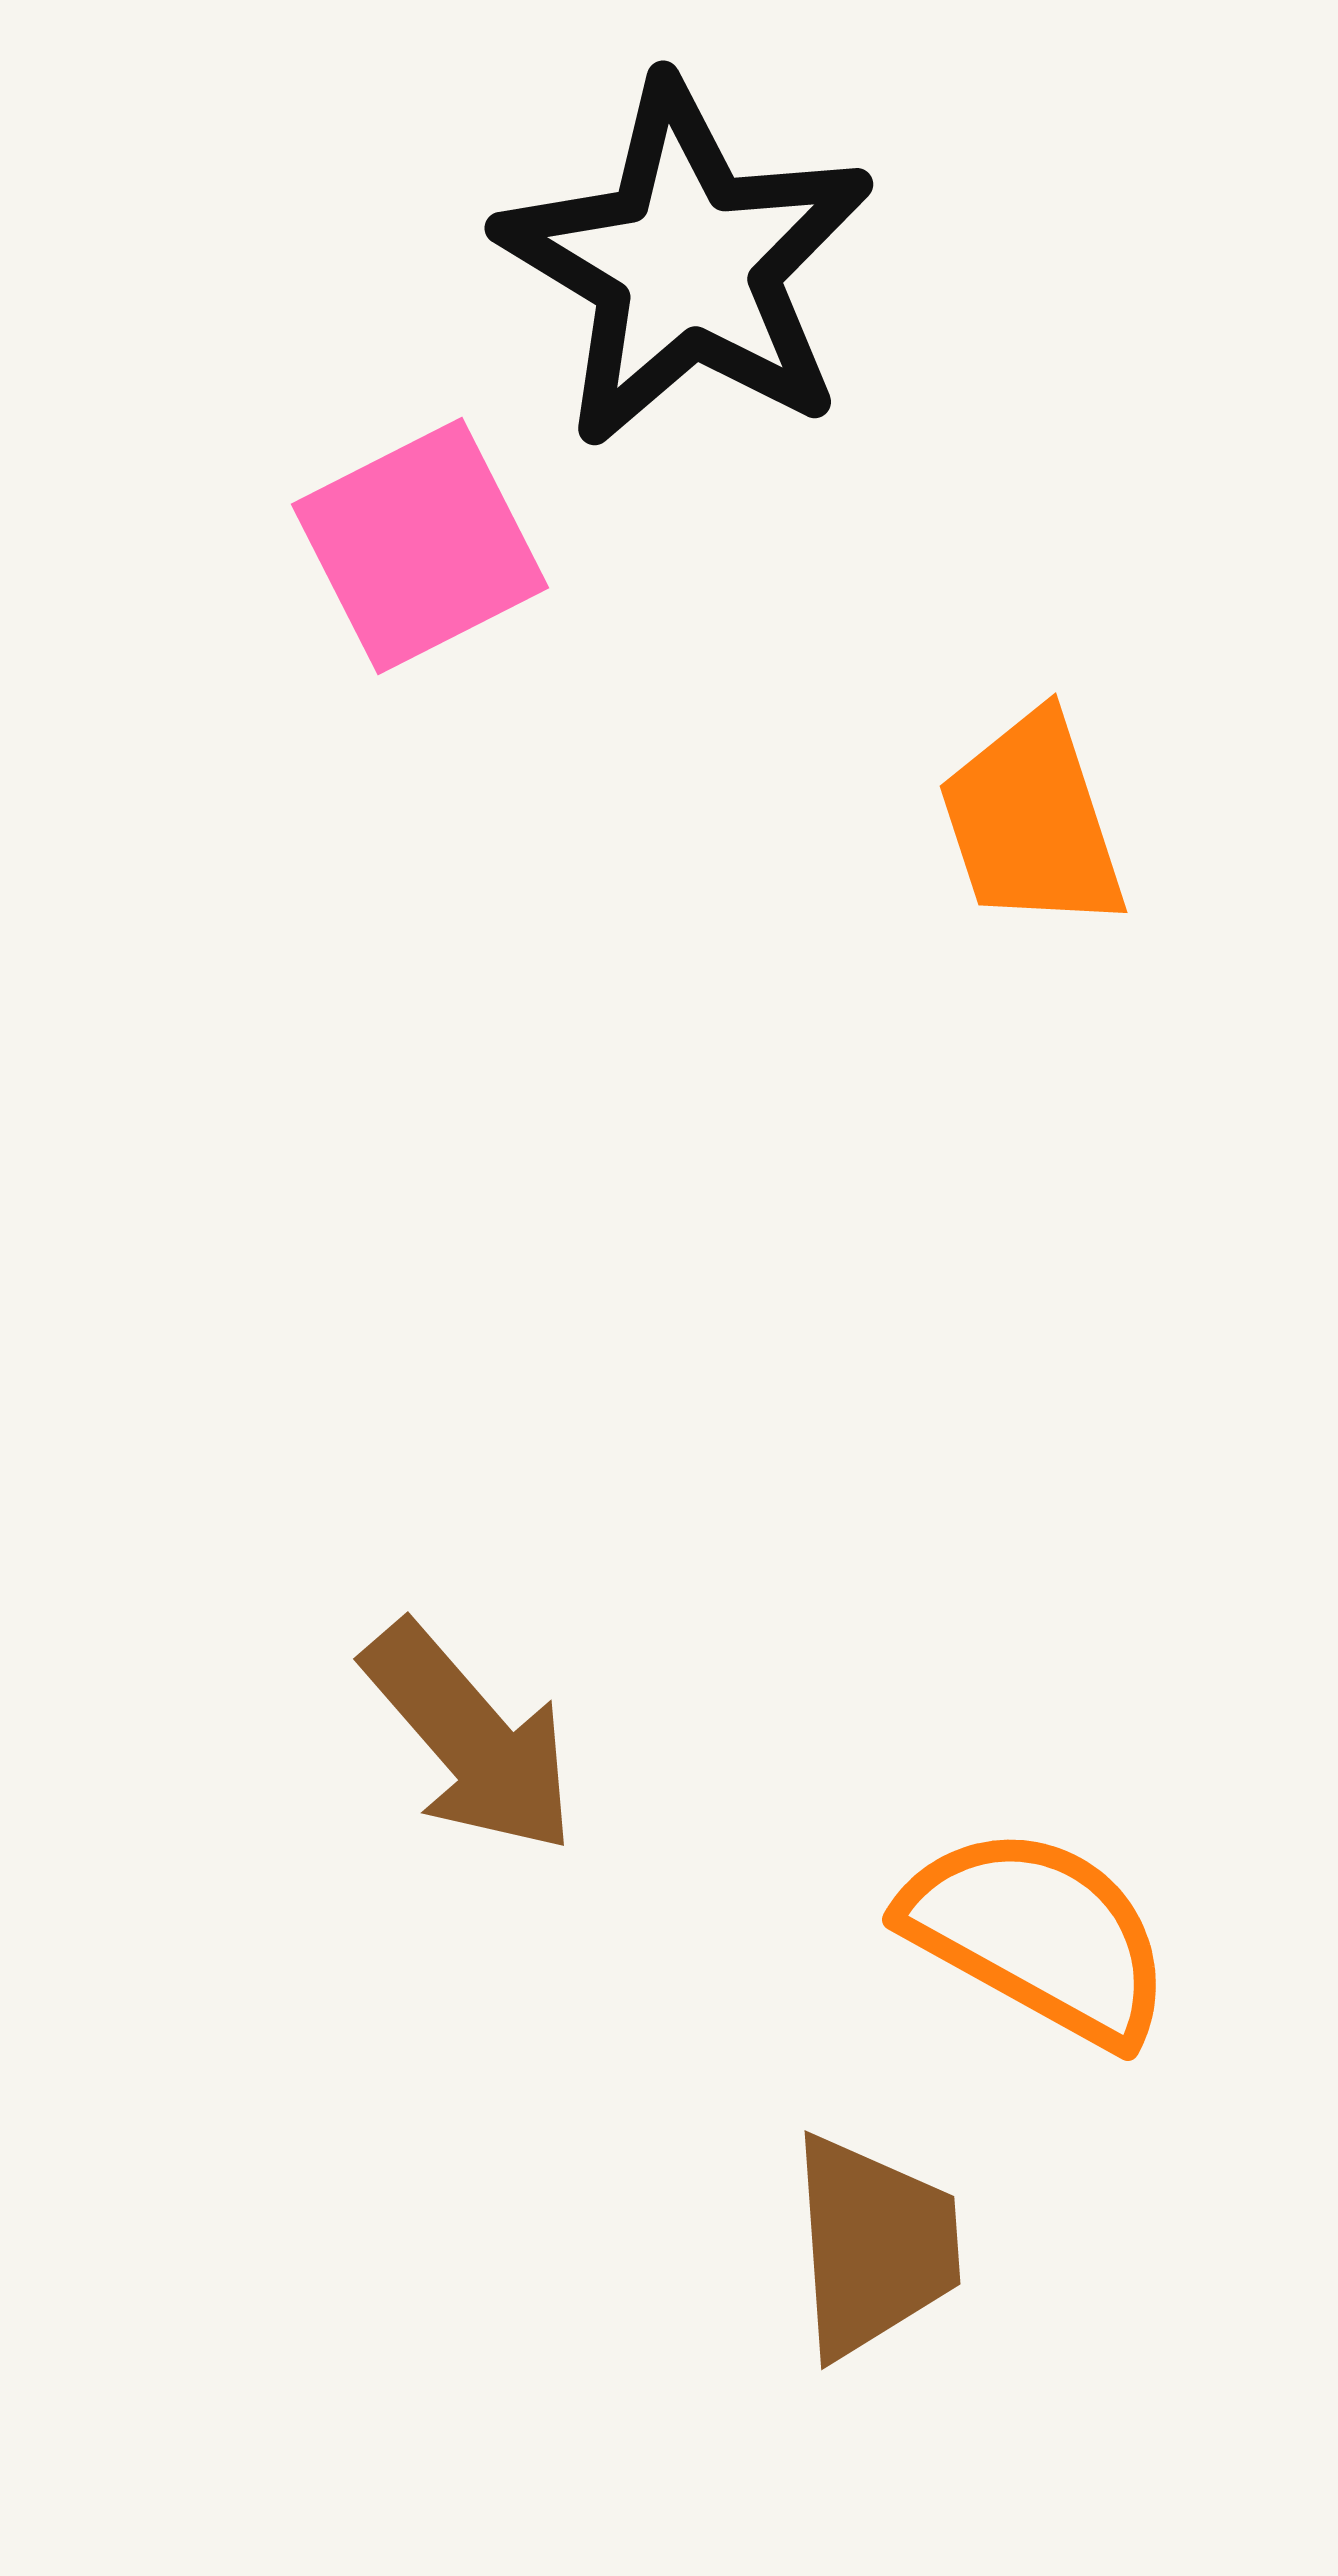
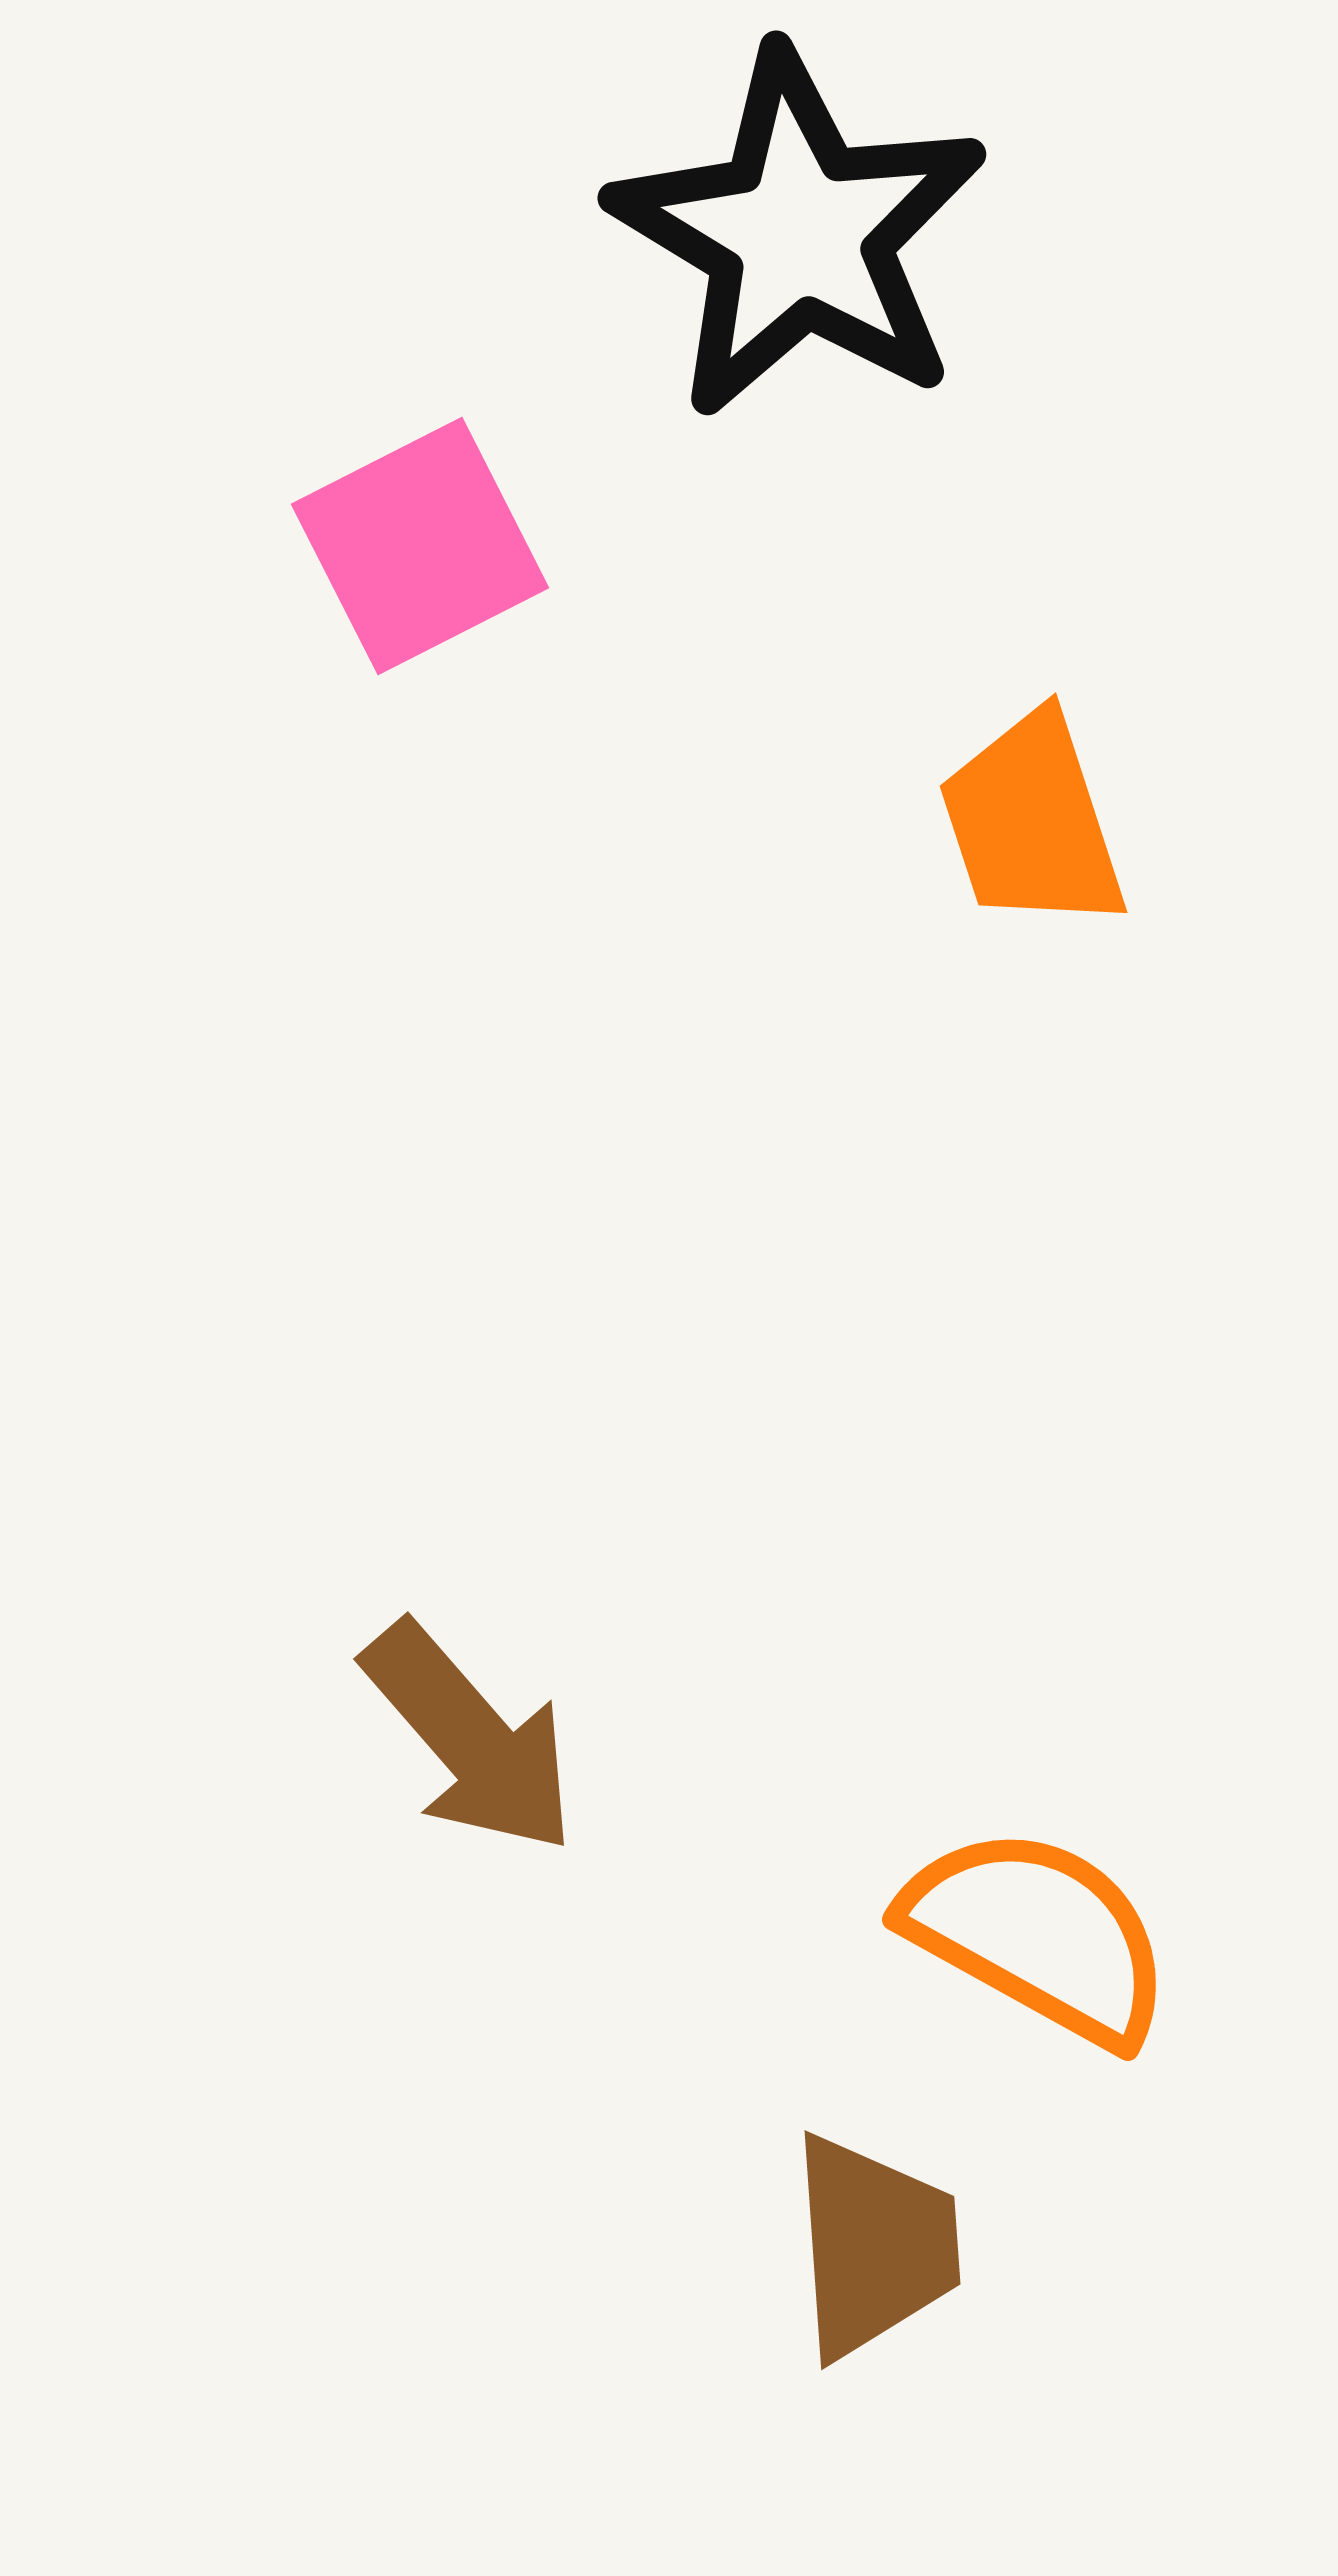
black star: moved 113 px right, 30 px up
